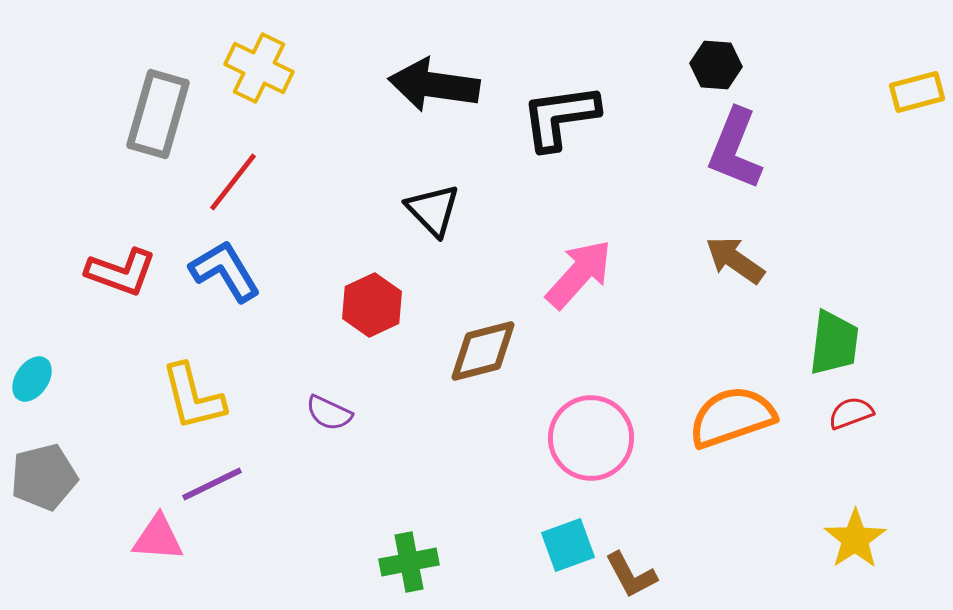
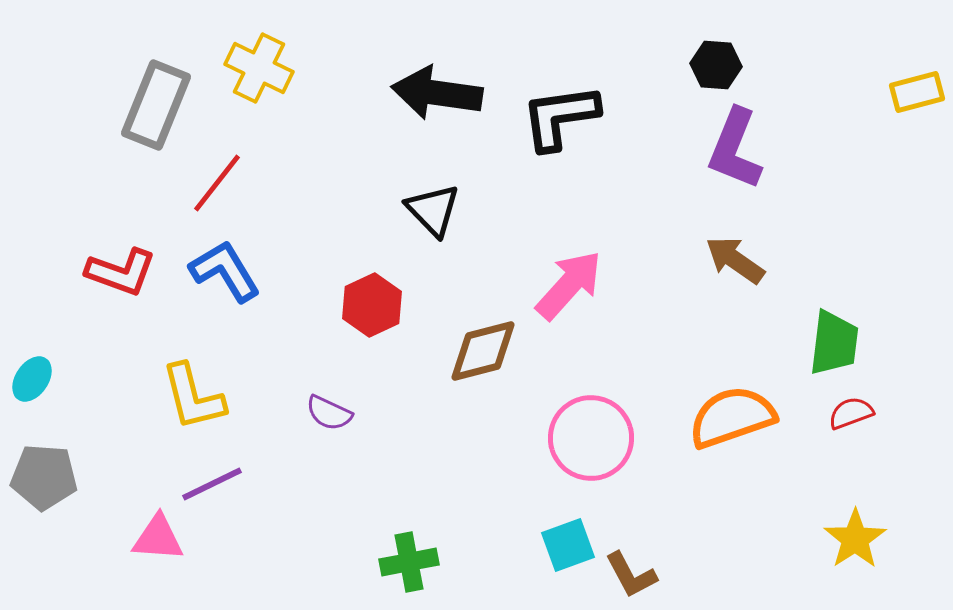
black arrow: moved 3 px right, 8 px down
gray rectangle: moved 2 px left, 9 px up; rotated 6 degrees clockwise
red line: moved 16 px left, 1 px down
pink arrow: moved 10 px left, 11 px down
gray pentagon: rotated 18 degrees clockwise
